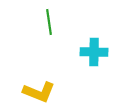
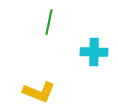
green line: rotated 20 degrees clockwise
